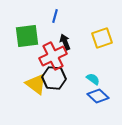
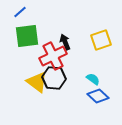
blue line: moved 35 px left, 4 px up; rotated 32 degrees clockwise
yellow square: moved 1 px left, 2 px down
yellow triangle: moved 1 px right, 2 px up
